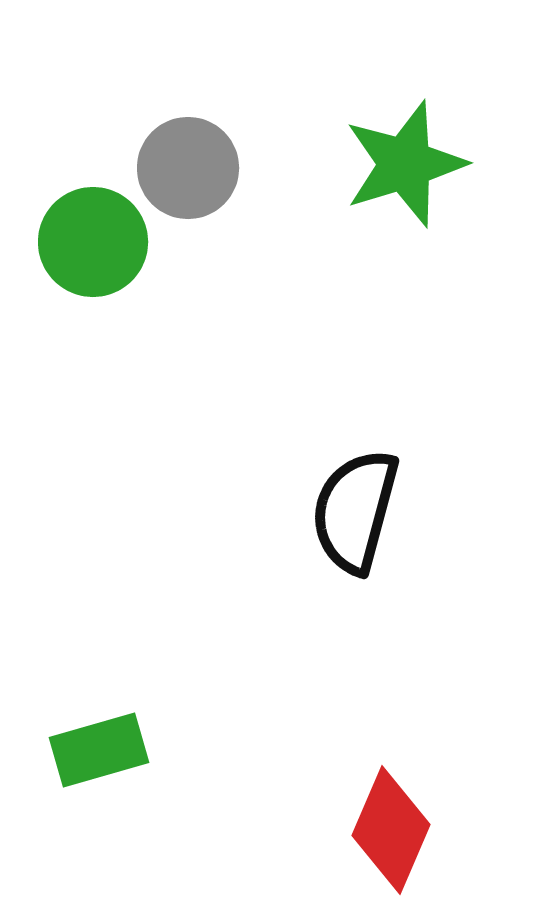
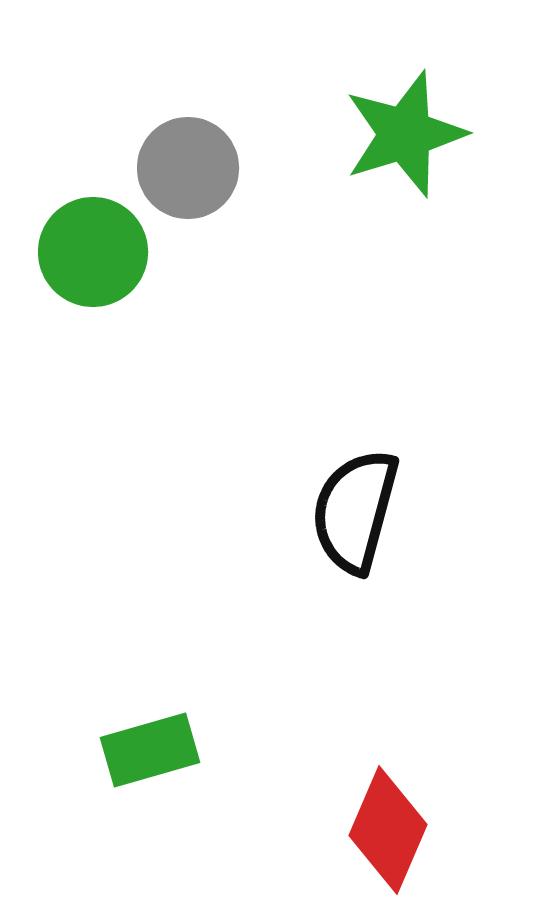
green star: moved 30 px up
green circle: moved 10 px down
green rectangle: moved 51 px right
red diamond: moved 3 px left
